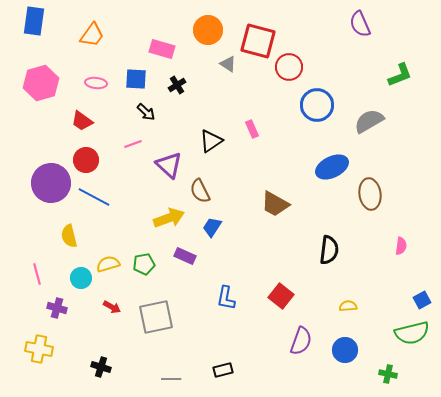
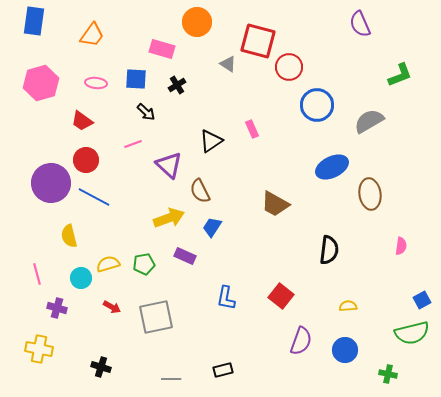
orange circle at (208, 30): moved 11 px left, 8 px up
